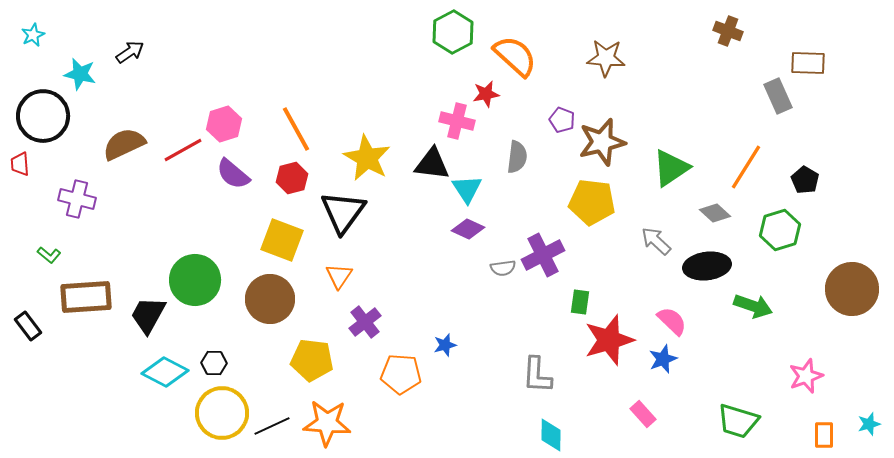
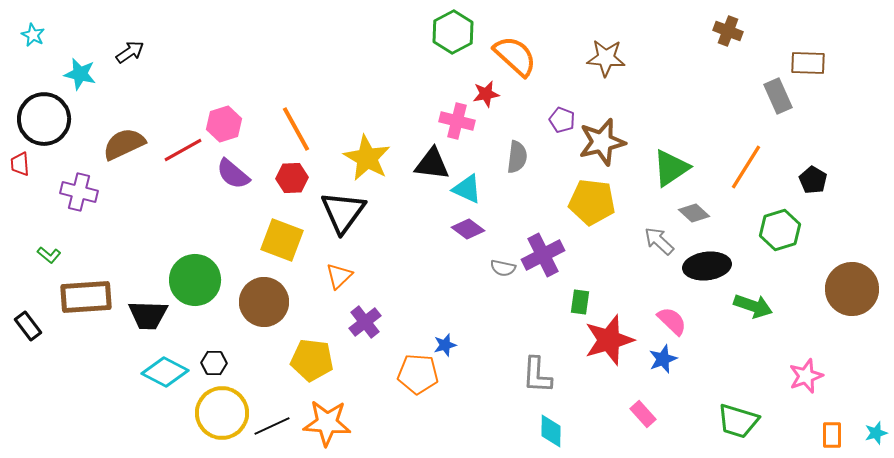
cyan star at (33, 35): rotated 20 degrees counterclockwise
black circle at (43, 116): moved 1 px right, 3 px down
red hexagon at (292, 178): rotated 12 degrees clockwise
black pentagon at (805, 180): moved 8 px right
cyan triangle at (467, 189): rotated 32 degrees counterclockwise
purple cross at (77, 199): moved 2 px right, 7 px up
gray diamond at (715, 213): moved 21 px left
purple diamond at (468, 229): rotated 12 degrees clockwise
gray arrow at (656, 241): moved 3 px right
gray semicircle at (503, 268): rotated 20 degrees clockwise
orange triangle at (339, 276): rotated 12 degrees clockwise
brown circle at (270, 299): moved 6 px left, 3 px down
black trapezoid at (148, 315): rotated 117 degrees counterclockwise
orange pentagon at (401, 374): moved 17 px right
cyan star at (869, 424): moved 7 px right, 9 px down
cyan diamond at (551, 435): moved 4 px up
orange rectangle at (824, 435): moved 8 px right
